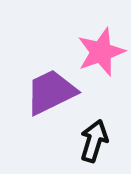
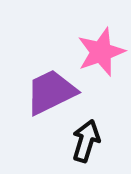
black arrow: moved 8 px left
